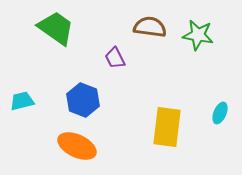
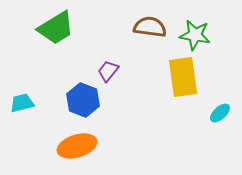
green trapezoid: rotated 114 degrees clockwise
green star: moved 3 px left
purple trapezoid: moved 7 px left, 13 px down; rotated 65 degrees clockwise
cyan trapezoid: moved 2 px down
cyan ellipse: rotated 25 degrees clockwise
yellow rectangle: moved 16 px right, 50 px up; rotated 15 degrees counterclockwise
orange ellipse: rotated 42 degrees counterclockwise
